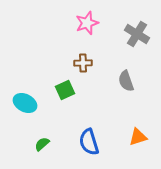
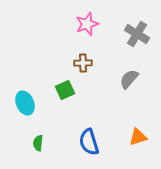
pink star: moved 1 px down
gray semicircle: moved 3 px right, 2 px up; rotated 60 degrees clockwise
cyan ellipse: rotated 40 degrees clockwise
green semicircle: moved 4 px left, 1 px up; rotated 42 degrees counterclockwise
